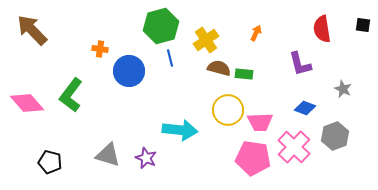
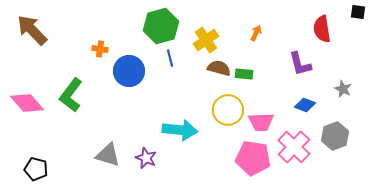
black square: moved 5 px left, 13 px up
blue diamond: moved 3 px up
pink trapezoid: moved 1 px right
black pentagon: moved 14 px left, 7 px down
